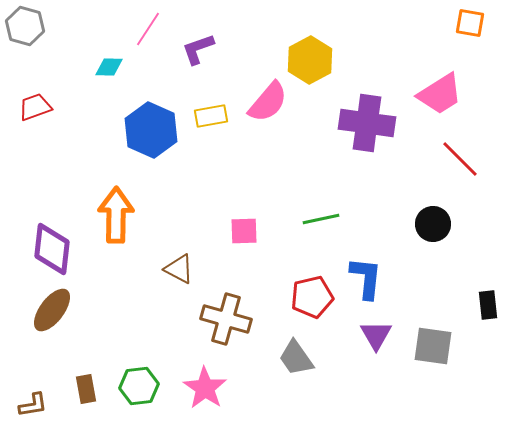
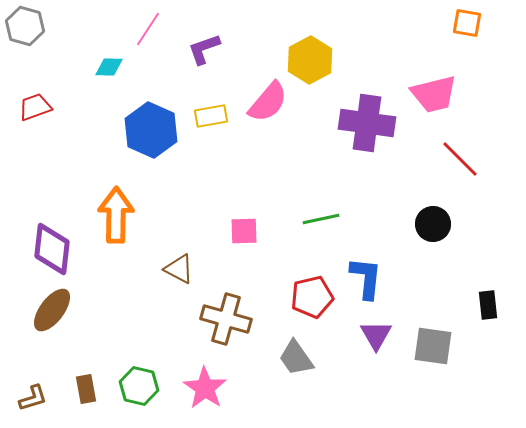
orange square: moved 3 px left
purple L-shape: moved 6 px right
pink trapezoid: moved 6 px left; rotated 18 degrees clockwise
green hexagon: rotated 21 degrees clockwise
brown L-shape: moved 7 px up; rotated 8 degrees counterclockwise
